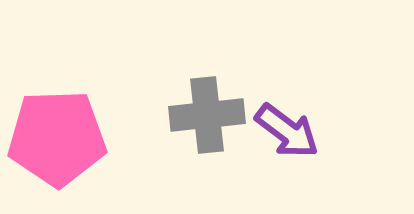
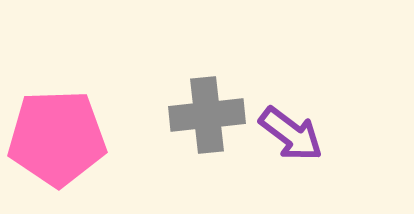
purple arrow: moved 4 px right, 3 px down
